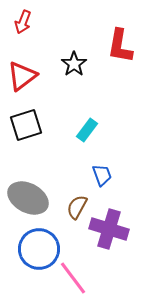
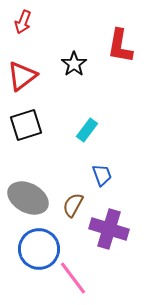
brown semicircle: moved 4 px left, 2 px up
